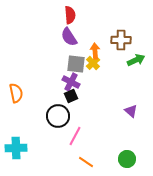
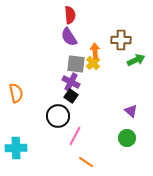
black square: rotated 32 degrees counterclockwise
green circle: moved 21 px up
